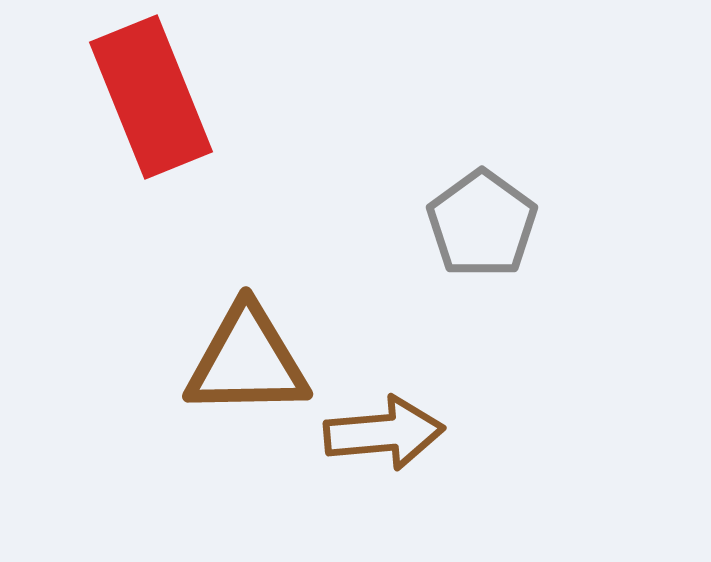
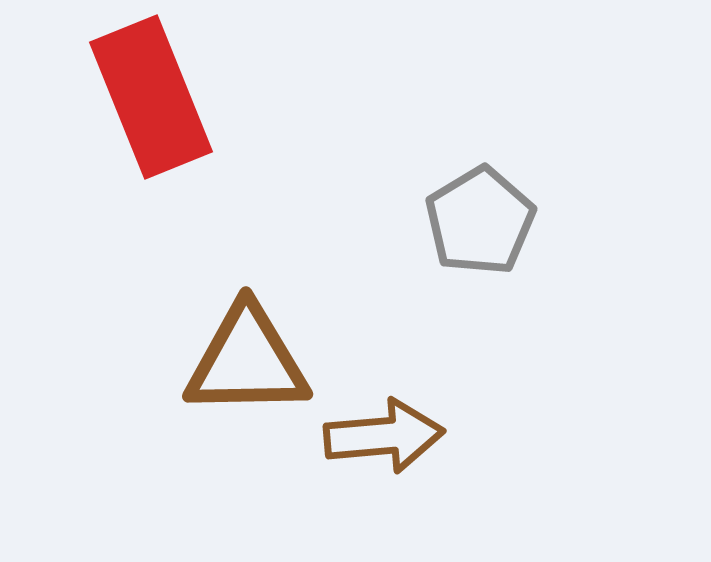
gray pentagon: moved 2 px left, 3 px up; rotated 5 degrees clockwise
brown arrow: moved 3 px down
